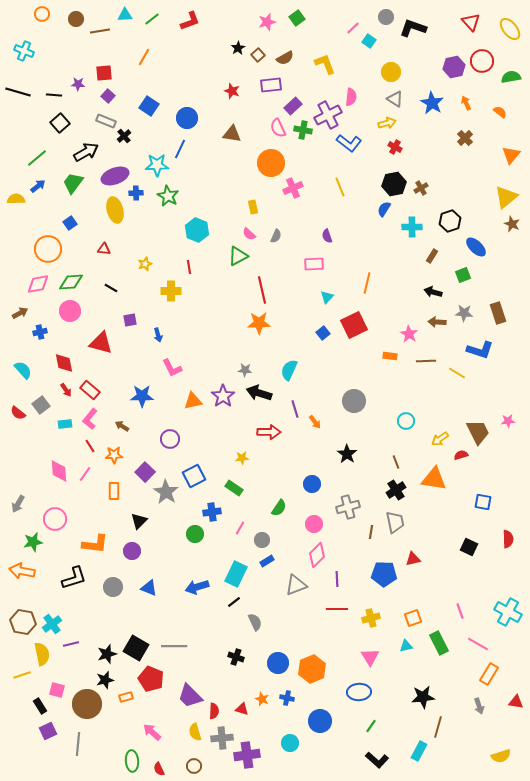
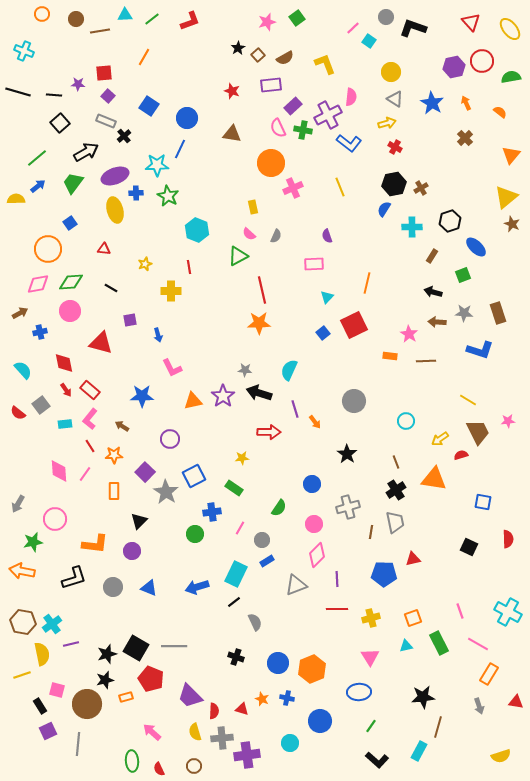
yellow line at (457, 373): moved 11 px right, 27 px down
